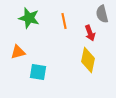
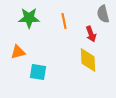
gray semicircle: moved 1 px right
green star: rotated 15 degrees counterclockwise
red arrow: moved 1 px right, 1 px down
yellow diamond: rotated 15 degrees counterclockwise
